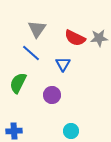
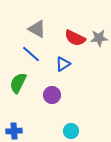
gray triangle: rotated 36 degrees counterclockwise
blue line: moved 1 px down
blue triangle: rotated 28 degrees clockwise
